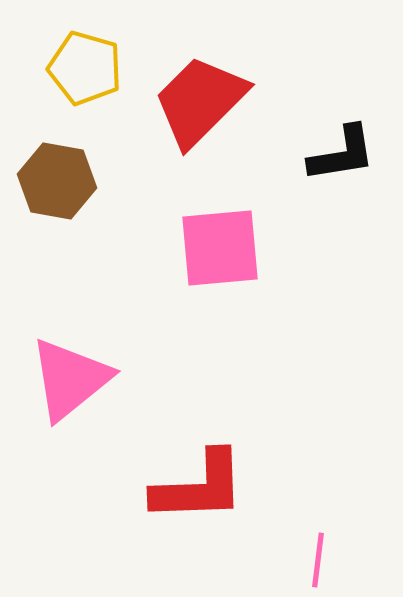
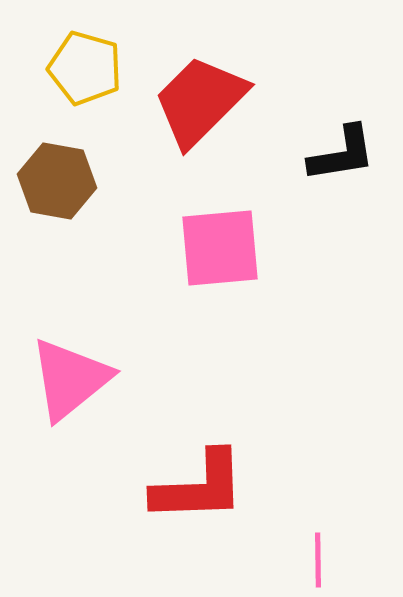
pink line: rotated 8 degrees counterclockwise
